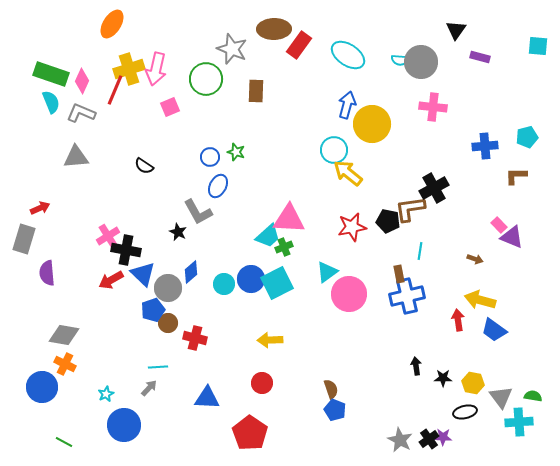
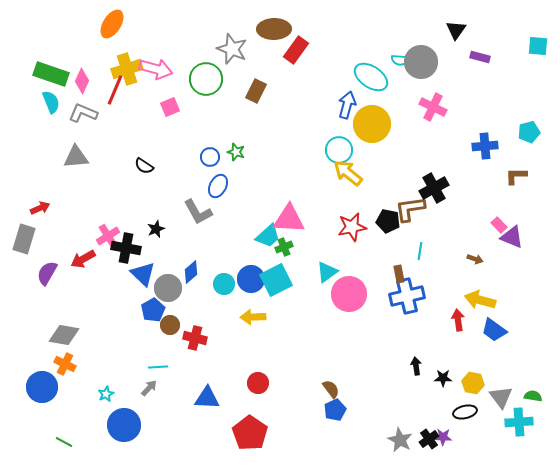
red rectangle at (299, 45): moved 3 px left, 5 px down
cyan ellipse at (348, 55): moved 23 px right, 22 px down
yellow cross at (129, 69): moved 2 px left
pink arrow at (156, 69): rotated 88 degrees counterclockwise
brown rectangle at (256, 91): rotated 25 degrees clockwise
pink cross at (433, 107): rotated 20 degrees clockwise
gray L-shape at (81, 113): moved 2 px right
cyan pentagon at (527, 137): moved 2 px right, 5 px up
cyan circle at (334, 150): moved 5 px right
black star at (178, 232): moved 22 px left, 3 px up; rotated 24 degrees clockwise
black cross at (126, 250): moved 2 px up
purple semicircle at (47, 273): rotated 35 degrees clockwise
red arrow at (111, 280): moved 28 px left, 21 px up
cyan square at (277, 283): moved 1 px left, 3 px up
blue pentagon at (153, 310): rotated 10 degrees counterclockwise
brown circle at (168, 323): moved 2 px right, 2 px down
yellow arrow at (270, 340): moved 17 px left, 23 px up
red circle at (262, 383): moved 4 px left
brown semicircle at (331, 389): rotated 18 degrees counterclockwise
blue pentagon at (335, 410): rotated 25 degrees clockwise
